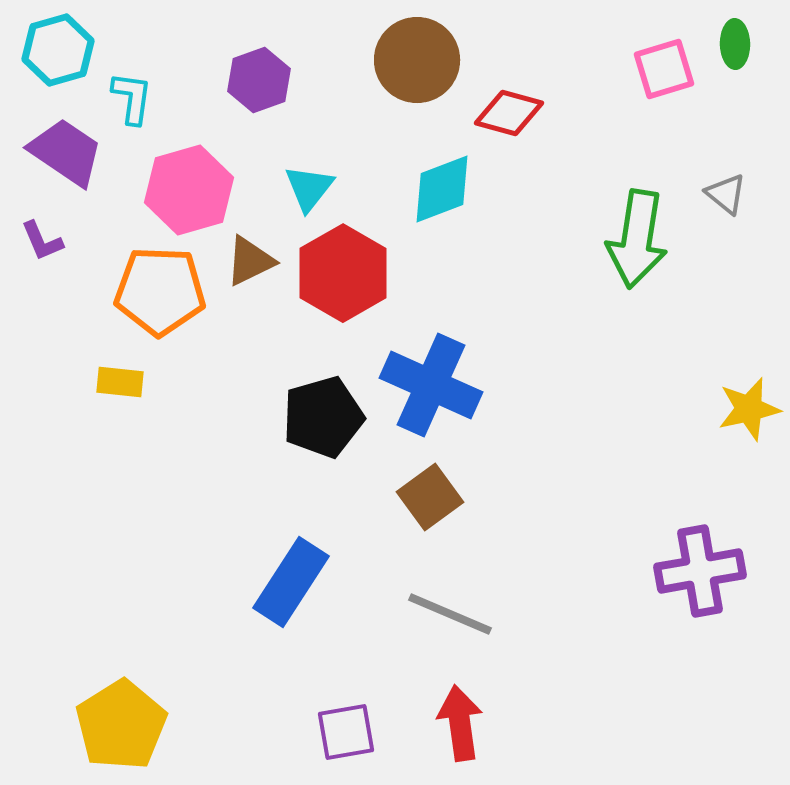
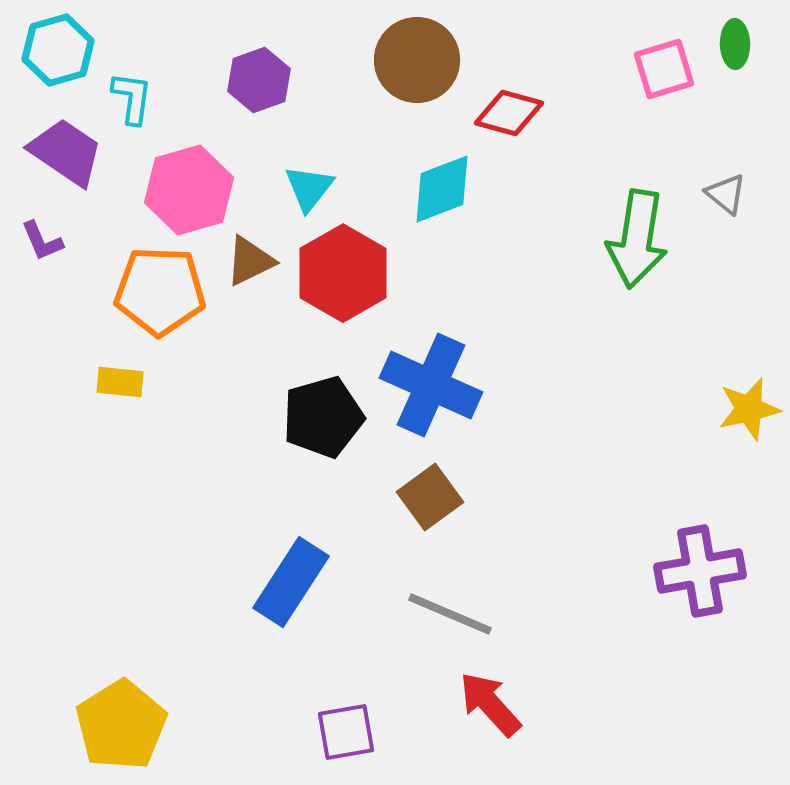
red arrow: moved 30 px right, 19 px up; rotated 34 degrees counterclockwise
